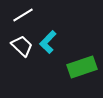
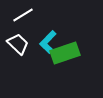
white trapezoid: moved 4 px left, 2 px up
green rectangle: moved 17 px left, 14 px up
